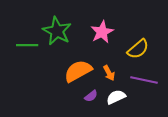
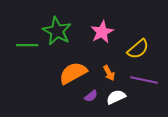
orange semicircle: moved 5 px left, 2 px down
